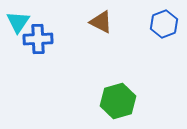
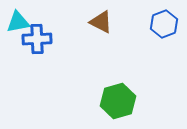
cyan triangle: rotated 45 degrees clockwise
blue cross: moved 1 px left
